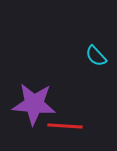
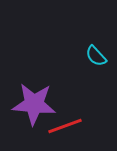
red line: rotated 24 degrees counterclockwise
